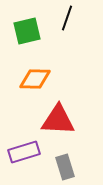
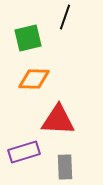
black line: moved 2 px left, 1 px up
green square: moved 1 px right, 7 px down
orange diamond: moved 1 px left
gray rectangle: rotated 15 degrees clockwise
